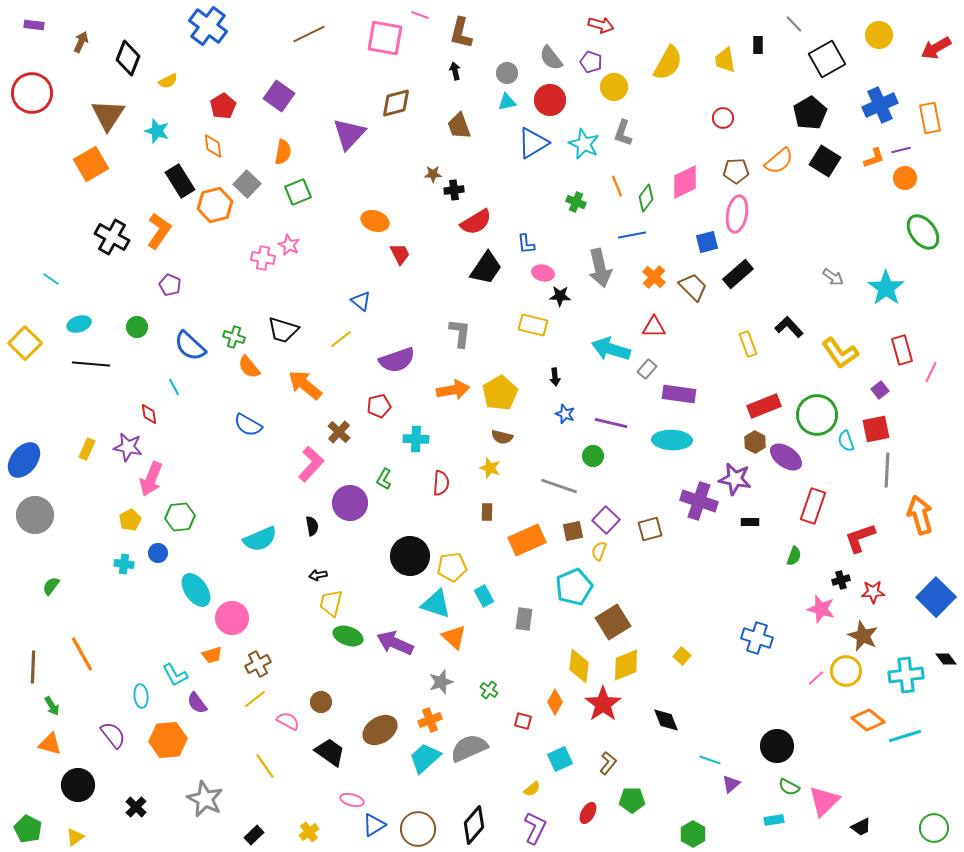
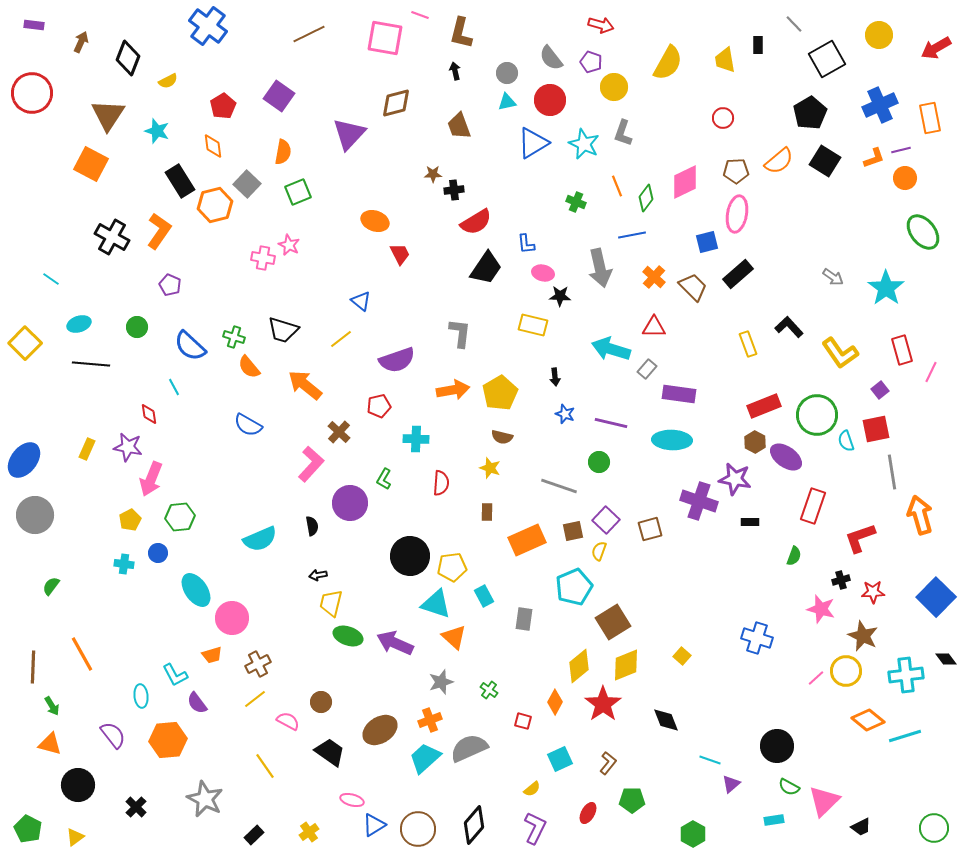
orange square at (91, 164): rotated 32 degrees counterclockwise
green circle at (593, 456): moved 6 px right, 6 px down
gray line at (887, 470): moved 5 px right, 2 px down; rotated 12 degrees counterclockwise
yellow diamond at (579, 666): rotated 44 degrees clockwise
